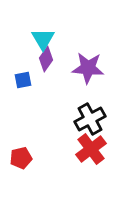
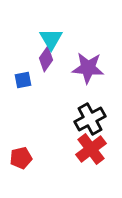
cyan triangle: moved 8 px right
